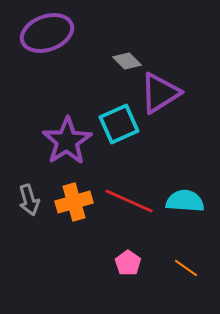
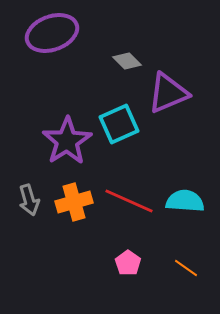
purple ellipse: moved 5 px right
purple triangle: moved 8 px right; rotated 9 degrees clockwise
